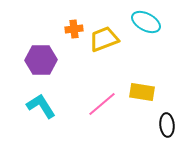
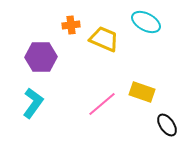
orange cross: moved 3 px left, 4 px up
yellow trapezoid: rotated 44 degrees clockwise
purple hexagon: moved 3 px up
yellow rectangle: rotated 10 degrees clockwise
cyan L-shape: moved 8 px left, 3 px up; rotated 68 degrees clockwise
black ellipse: rotated 30 degrees counterclockwise
